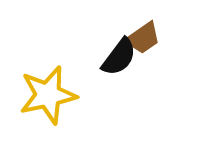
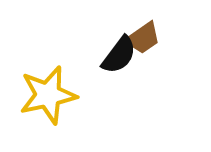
black semicircle: moved 2 px up
